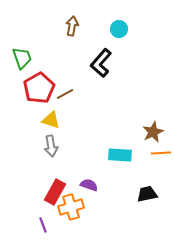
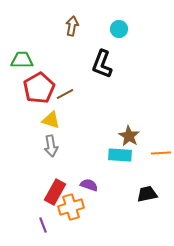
green trapezoid: moved 2 px down; rotated 70 degrees counterclockwise
black L-shape: moved 1 px right, 1 px down; rotated 20 degrees counterclockwise
brown star: moved 24 px left, 4 px down; rotated 15 degrees counterclockwise
